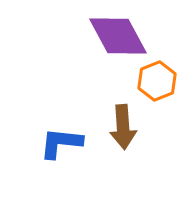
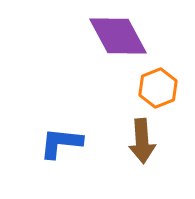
orange hexagon: moved 1 px right, 7 px down
brown arrow: moved 19 px right, 14 px down
